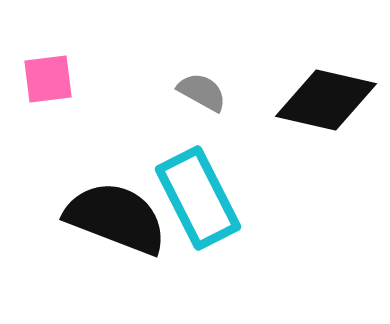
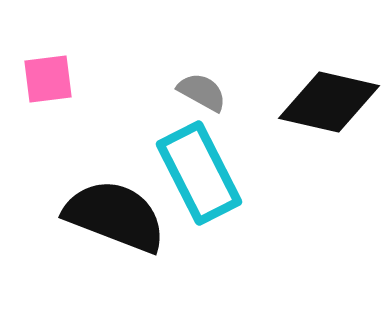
black diamond: moved 3 px right, 2 px down
cyan rectangle: moved 1 px right, 25 px up
black semicircle: moved 1 px left, 2 px up
